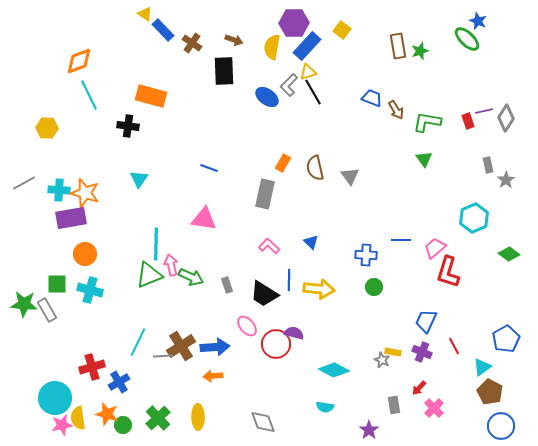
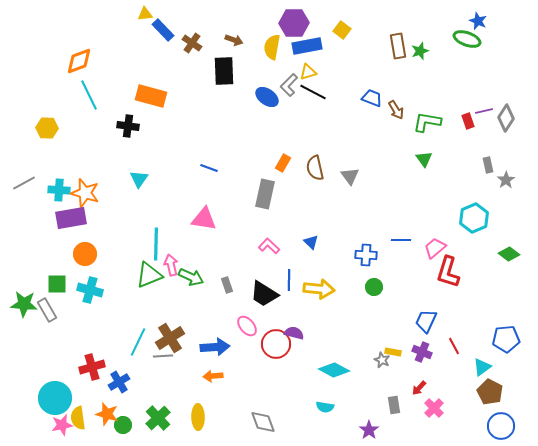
yellow triangle at (145, 14): rotated 42 degrees counterclockwise
green ellipse at (467, 39): rotated 24 degrees counterclockwise
blue rectangle at (307, 46): rotated 36 degrees clockwise
black line at (313, 92): rotated 32 degrees counterclockwise
blue pentagon at (506, 339): rotated 24 degrees clockwise
brown cross at (181, 346): moved 11 px left, 8 px up
